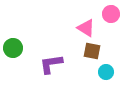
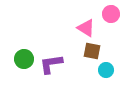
green circle: moved 11 px right, 11 px down
cyan circle: moved 2 px up
